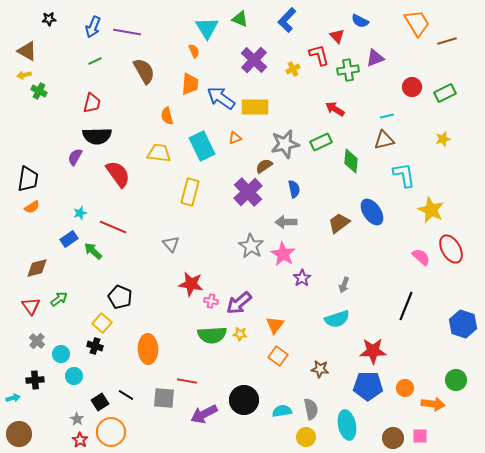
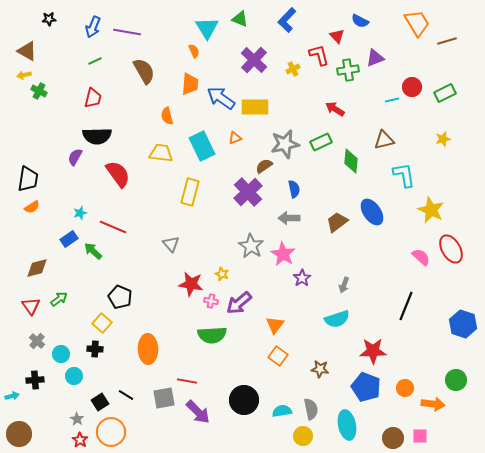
red trapezoid at (92, 103): moved 1 px right, 5 px up
cyan line at (387, 116): moved 5 px right, 16 px up
yellow trapezoid at (159, 153): moved 2 px right
gray arrow at (286, 222): moved 3 px right, 4 px up
brown trapezoid at (339, 223): moved 2 px left, 1 px up
yellow star at (240, 334): moved 18 px left, 60 px up; rotated 16 degrees clockwise
black cross at (95, 346): moved 3 px down; rotated 14 degrees counterclockwise
blue pentagon at (368, 386): moved 2 px left, 1 px down; rotated 20 degrees clockwise
cyan arrow at (13, 398): moved 1 px left, 2 px up
gray square at (164, 398): rotated 15 degrees counterclockwise
purple arrow at (204, 414): moved 6 px left, 2 px up; rotated 108 degrees counterclockwise
yellow circle at (306, 437): moved 3 px left, 1 px up
